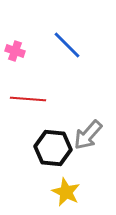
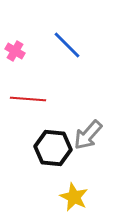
pink cross: rotated 12 degrees clockwise
yellow star: moved 8 px right, 5 px down
